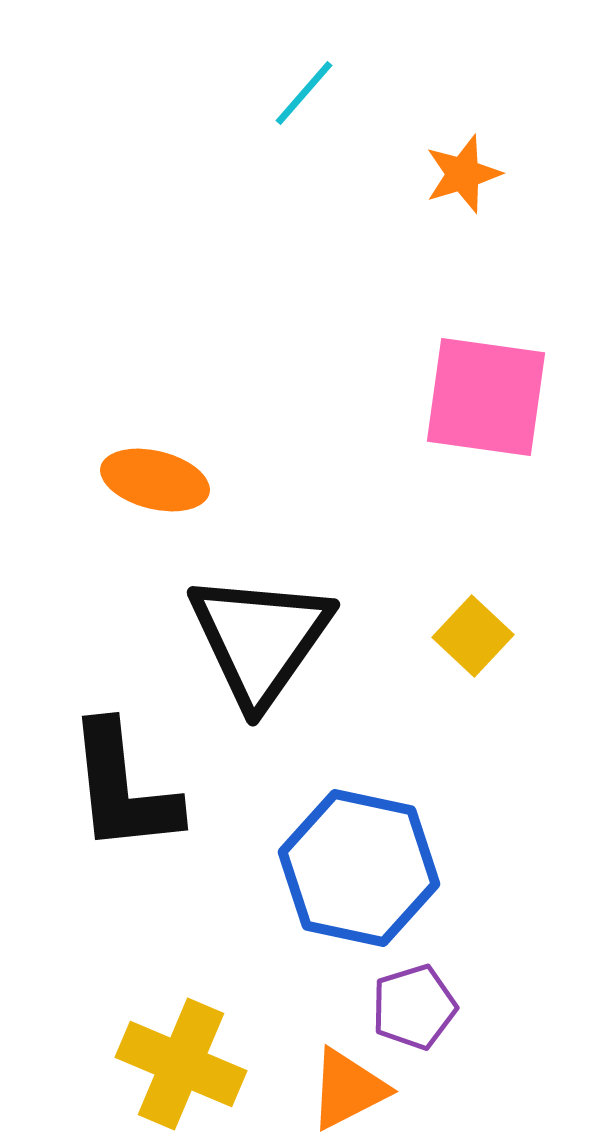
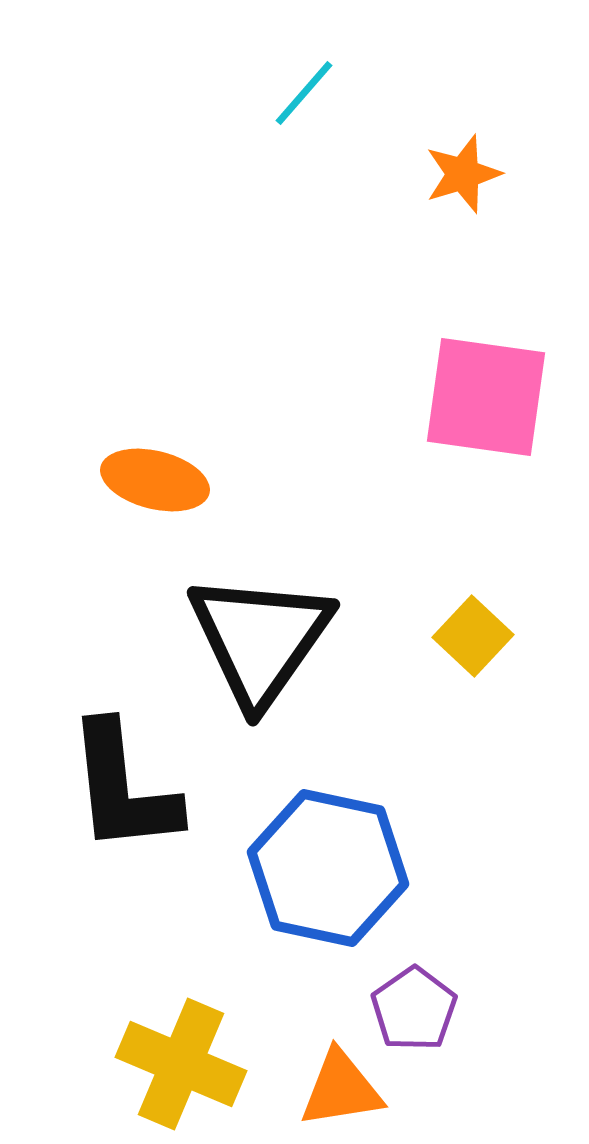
blue hexagon: moved 31 px left
purple pentagon: moved 2 px down; rotated 18 degrees counterclockwise
orange triangle: moved 7 px left; rotated 18 degrees clockwise
